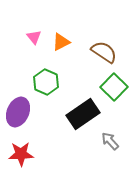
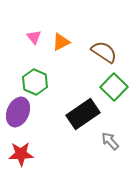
green hexagon: moved 11 px left
